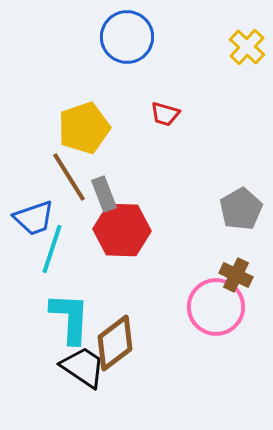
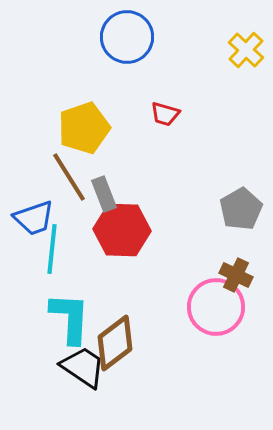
yellow cross: moved 1 px left, 3 px down
cyan line: rotated 12 degrees counterclockwise
